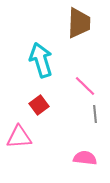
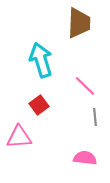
gray line: moved 3 px down
